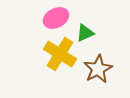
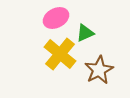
yellow cross: rotated 8 degrees clockwise
brown star: moved 1 px right, 1 px down
